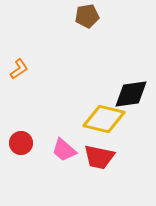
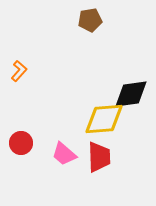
brown pentagon: moved 3 px right, 4 px down
orange L-shape: moved 2 px down; rotated 15 degrees counterclockwise
yellow diamond: rotated 18 degrees counterclockwise
pink trapezoid: moved 4 px down
red trapezoid: rotated 104 degrees counterclockwise
